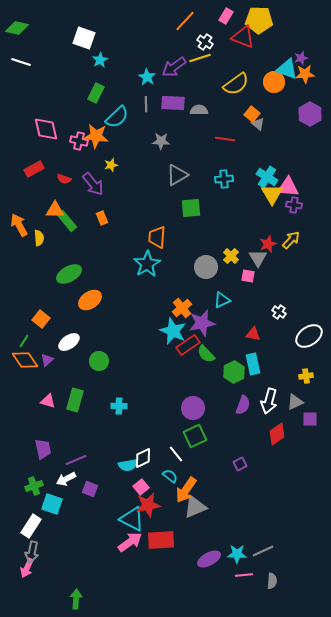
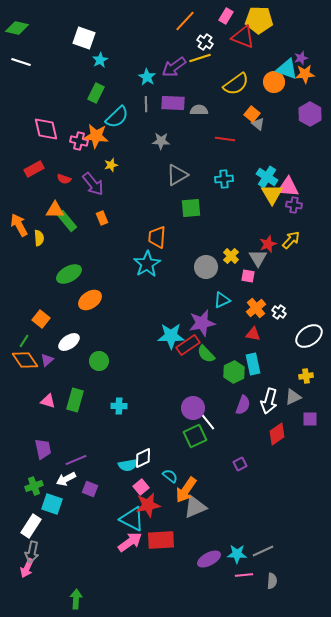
orange cross at (182, 308): moved 74 px right
cyan star at (173, 331): moved 2 px left, 5 px down; rotated 24 degrees counterclockwise
gray triangle at (295, 402): moved 2 px left, 5 px up
white line at (176, 454): moved 32 px right, 32 px up
